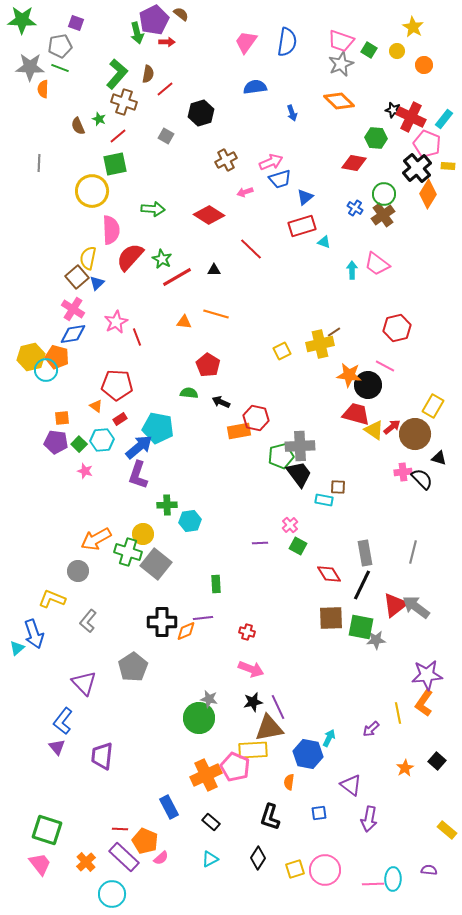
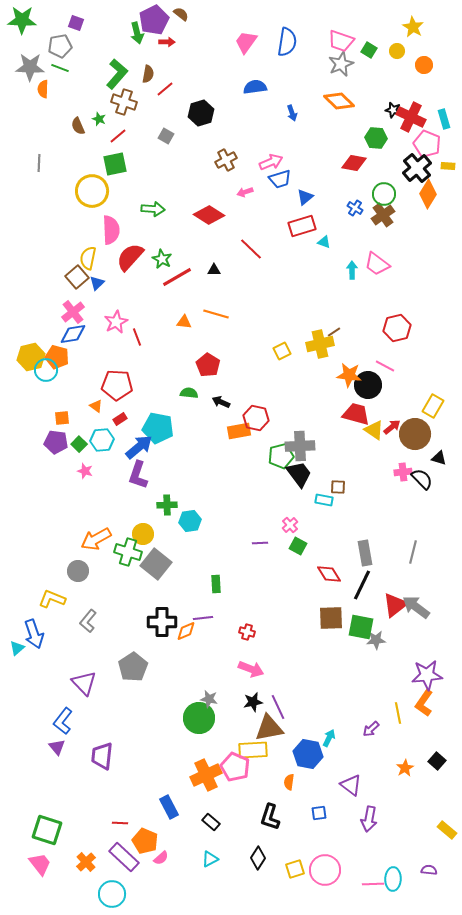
cyan rectangle at (444, 119): rotated 54 degrees counterclockwise
pink cross at (73, 309): moved 3 px down; rotated 20 degrees clockwise
red line at (120, 829): moved 6 px up
